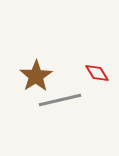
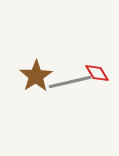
gray line: moved 10 px right, 18 px up
